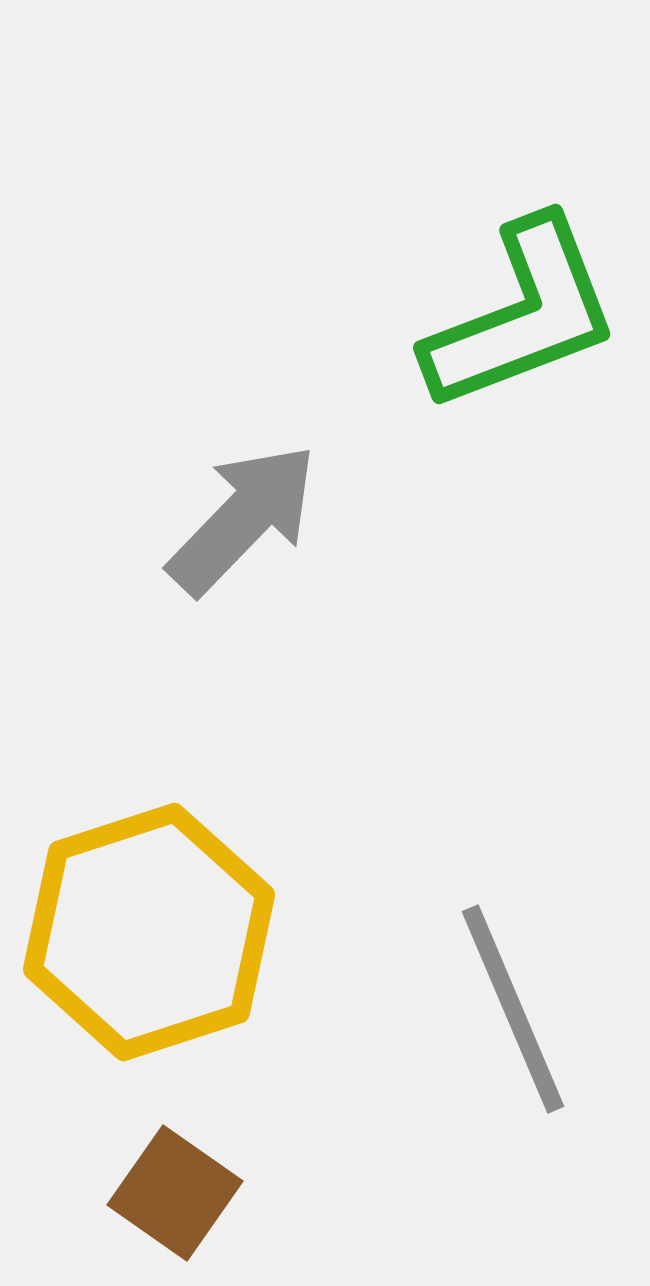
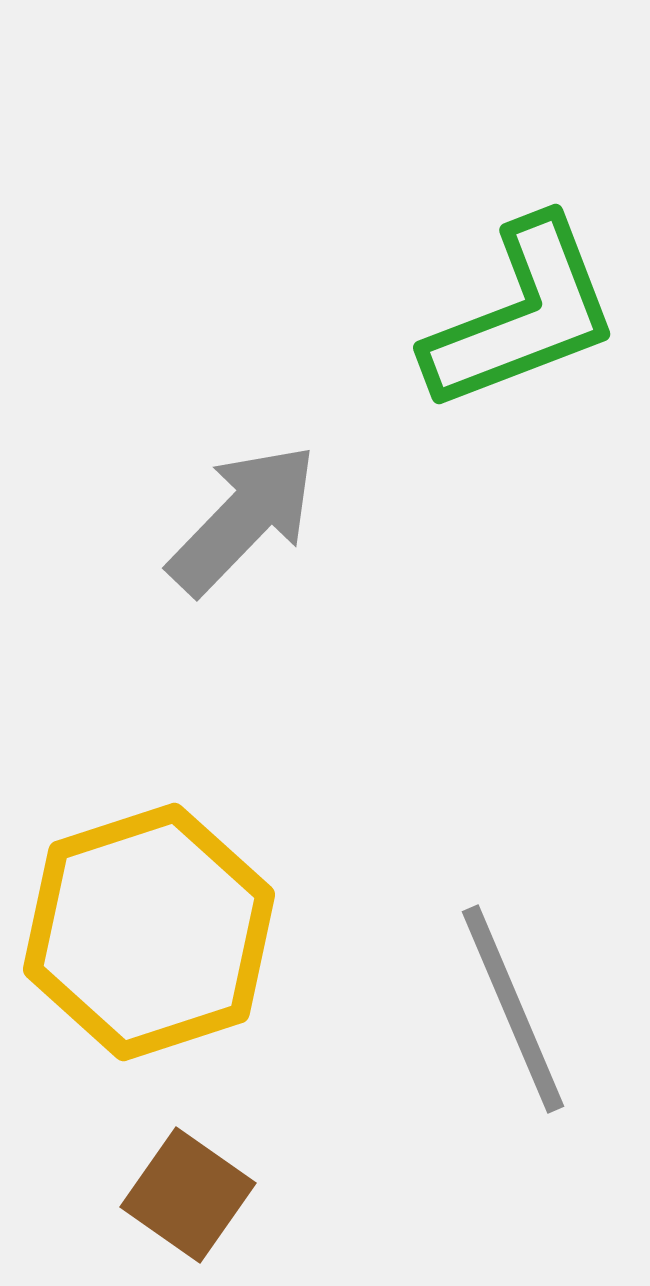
brown square: moved 13 px right, 2 px down
